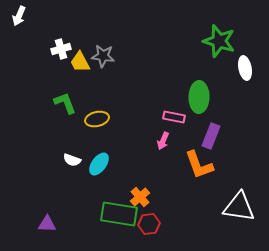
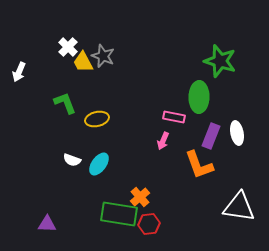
white arrow: moved 56 px down
green star: moved 1 px right, 20 px down
white cross: moved 7 px right, 2 px up; rotated 30 degrees counterclockwise
gray star: rotated 15 degrees clockwise
yellow trapezoid: moved 3 px right
white ellipse: moved 8 px left, 65 px down
